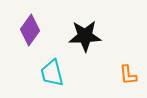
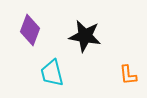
purple diamond: rotated 16 degrees counterclockwise
black star: rotated 12 degrees clockwise
